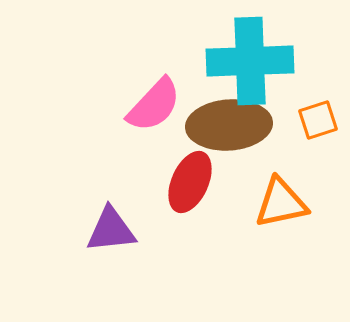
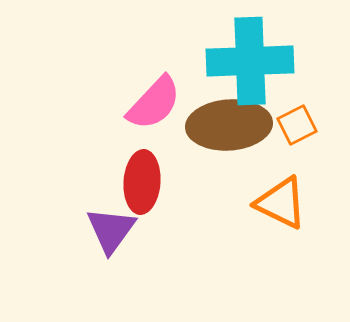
pink semicircle: moved 2 px up
orange square: moved 21 px left, 5 px down; rotated 9 degrees counterclockwise
red ellipse: moved 48 px left; rotated 20 degrees counterclockwise
orange triangle: rotated 38 degrees clockwise
purple triangle: rotated 48 degrees counterclockwise
